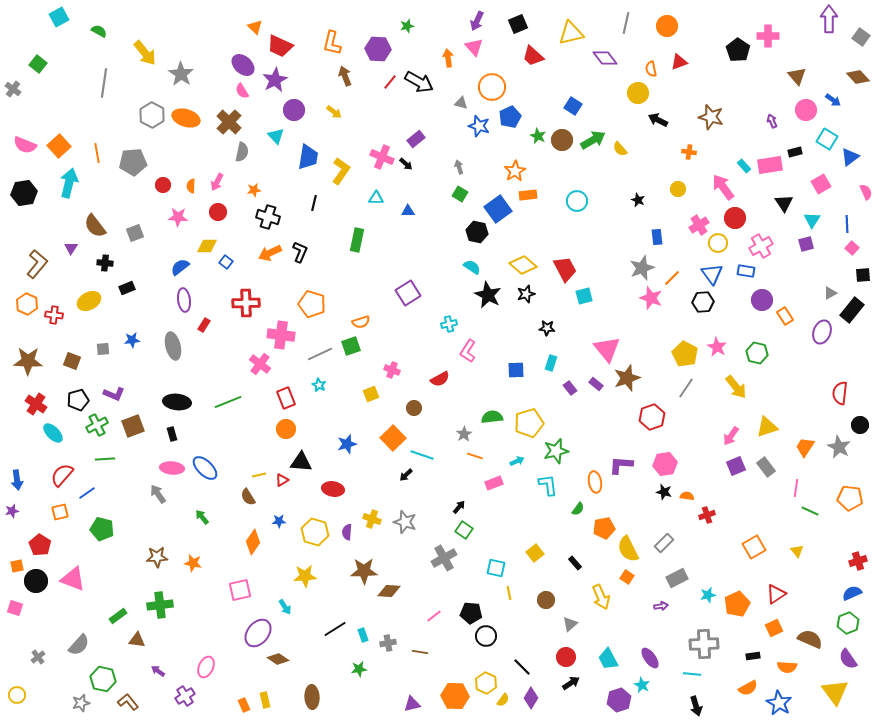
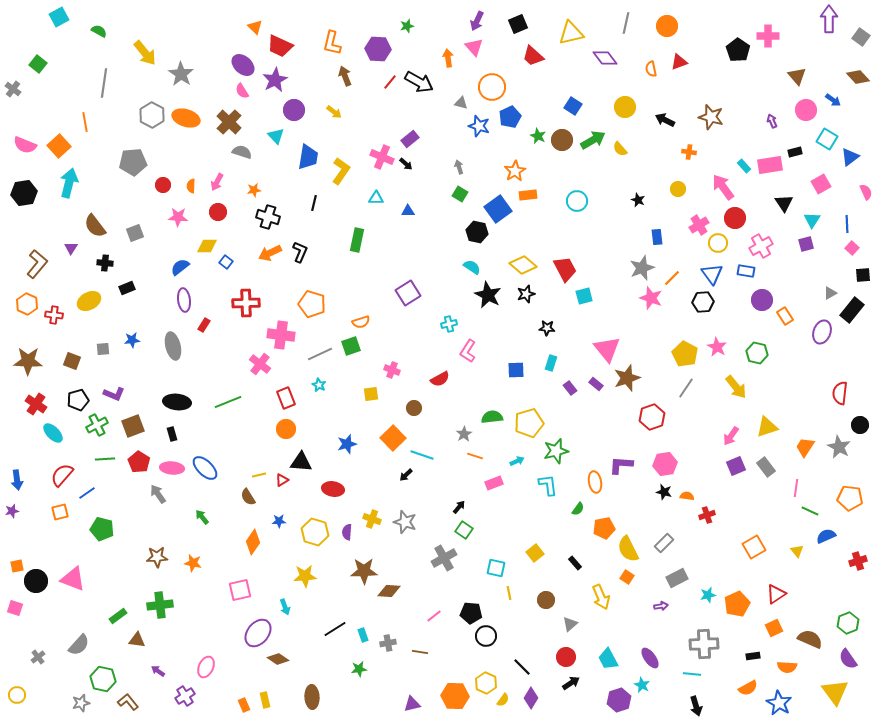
yellow circle at (638, 93): moved 13 px left, 14 px down
black arrow at (658, 120): moved 7 px right
purple rectangle at (416, 139): moved 6 px left
gray semicircle at (242, 152): rotated 84 degrees counterclockwise
orange line at (97, 153): moved 12 px left, 31 px up
yellow square at (371, 394): rotated 14 degrees clockwise
red pentagon at (40, 545): moved 99 px right, 83 px up
blue semicircle at (852, 593): moved 26 px left, 57 px up
cyan arrow at (285, 607): rotated 14 degrees clockwise
